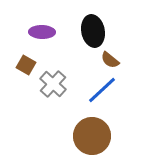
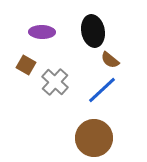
gray cross: moved 2 px right, 2 px up
brown circle: moved 2 px right, 2 px down
